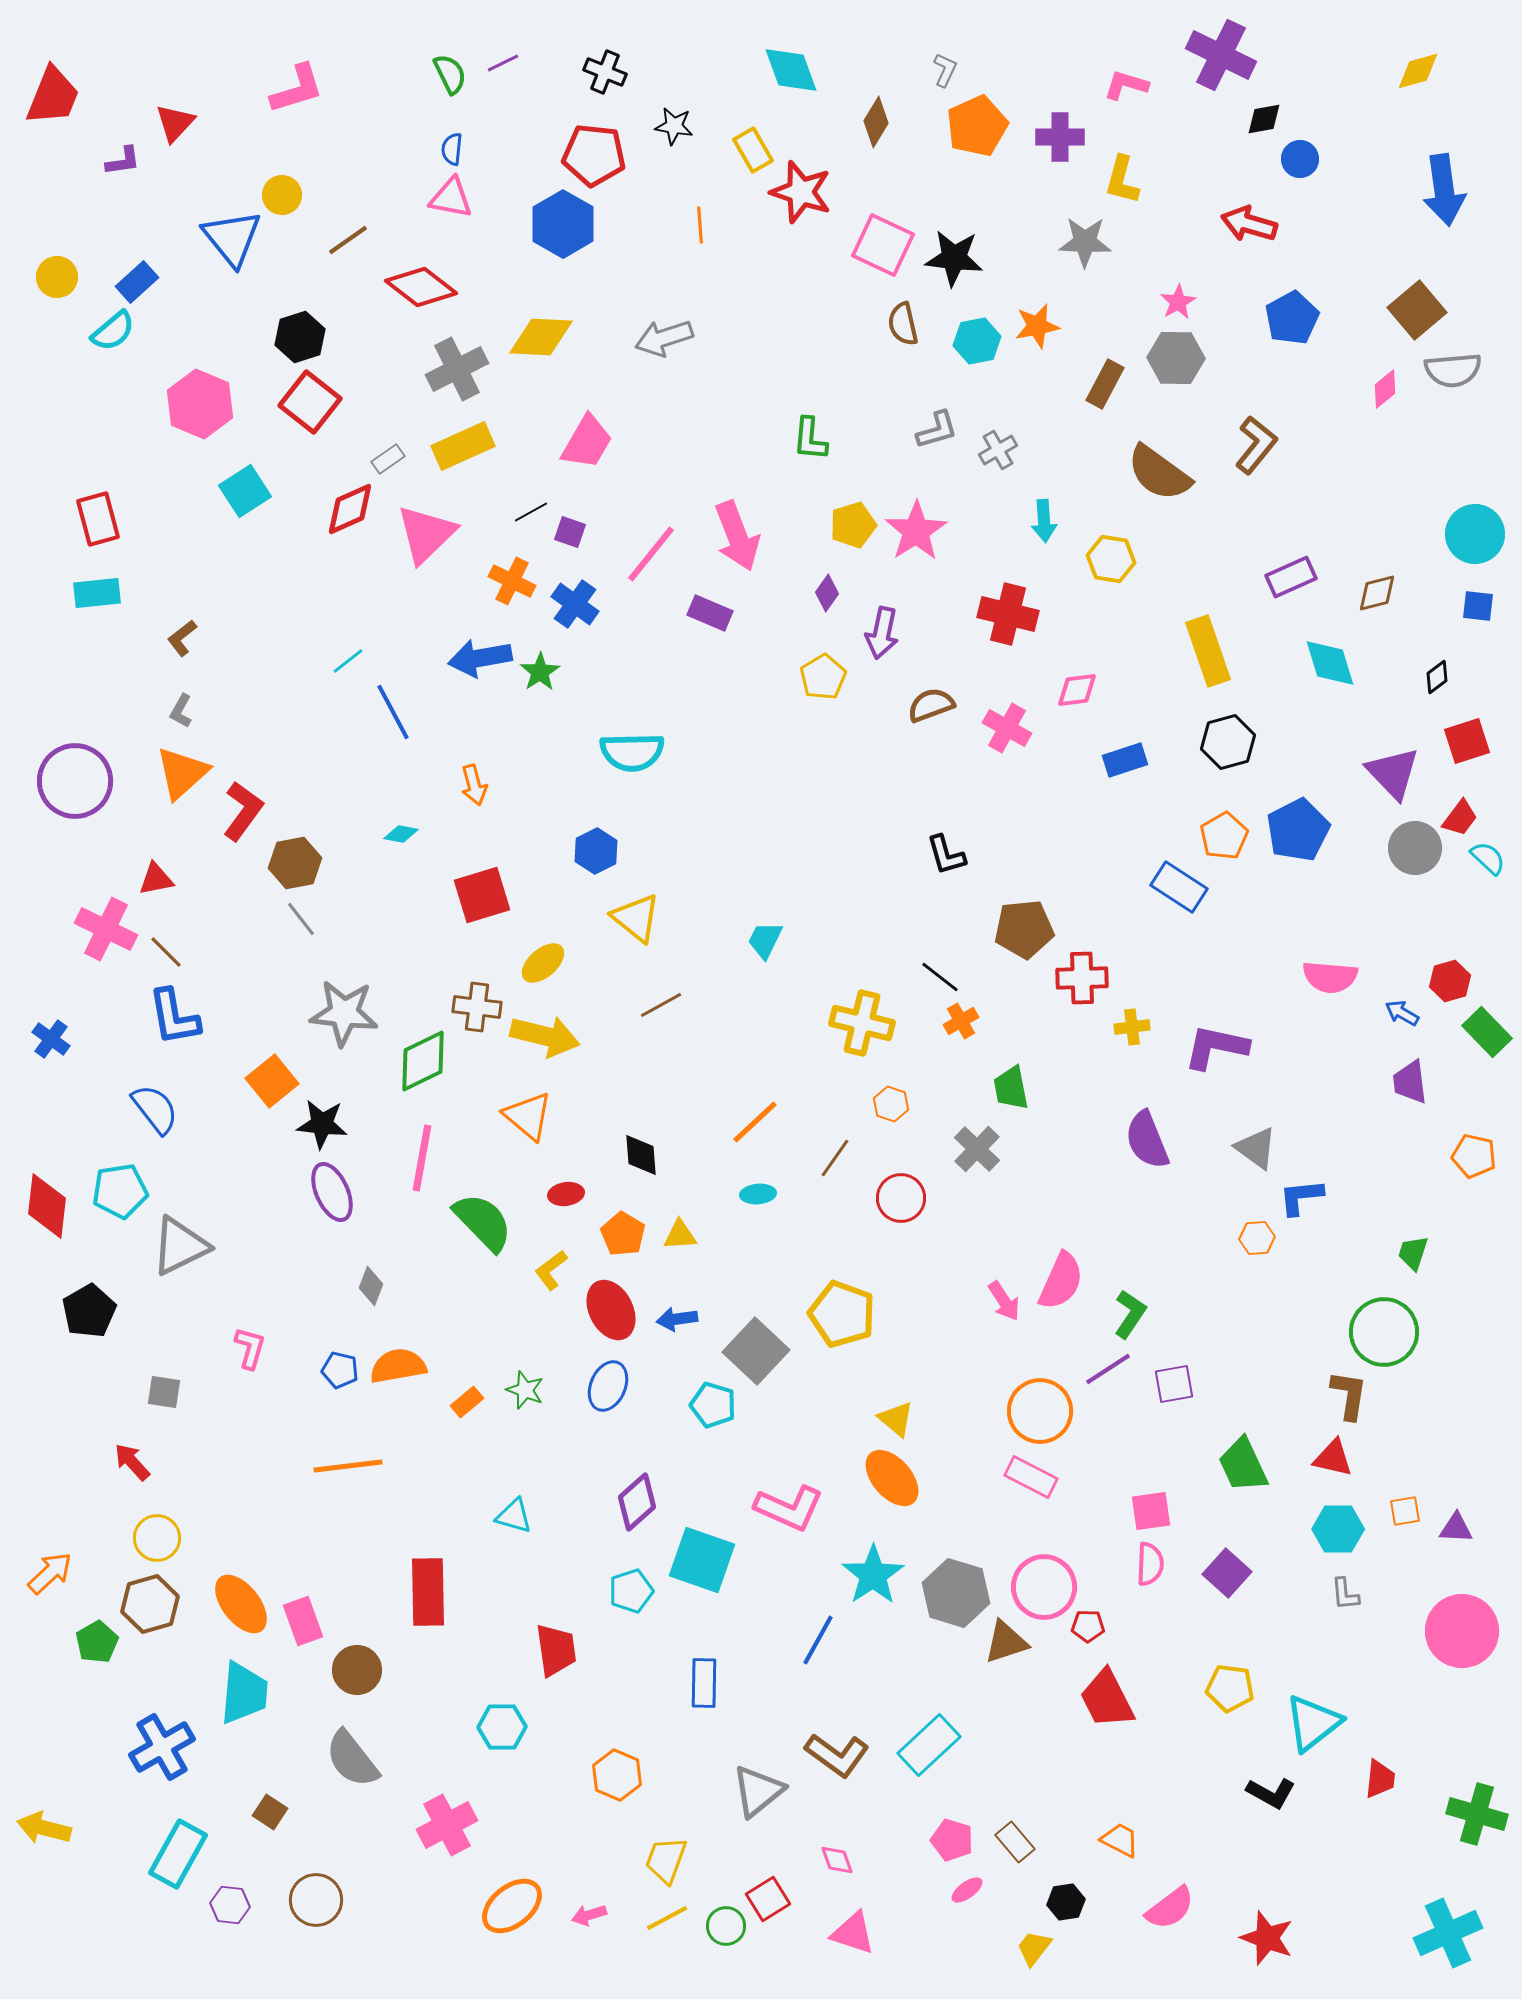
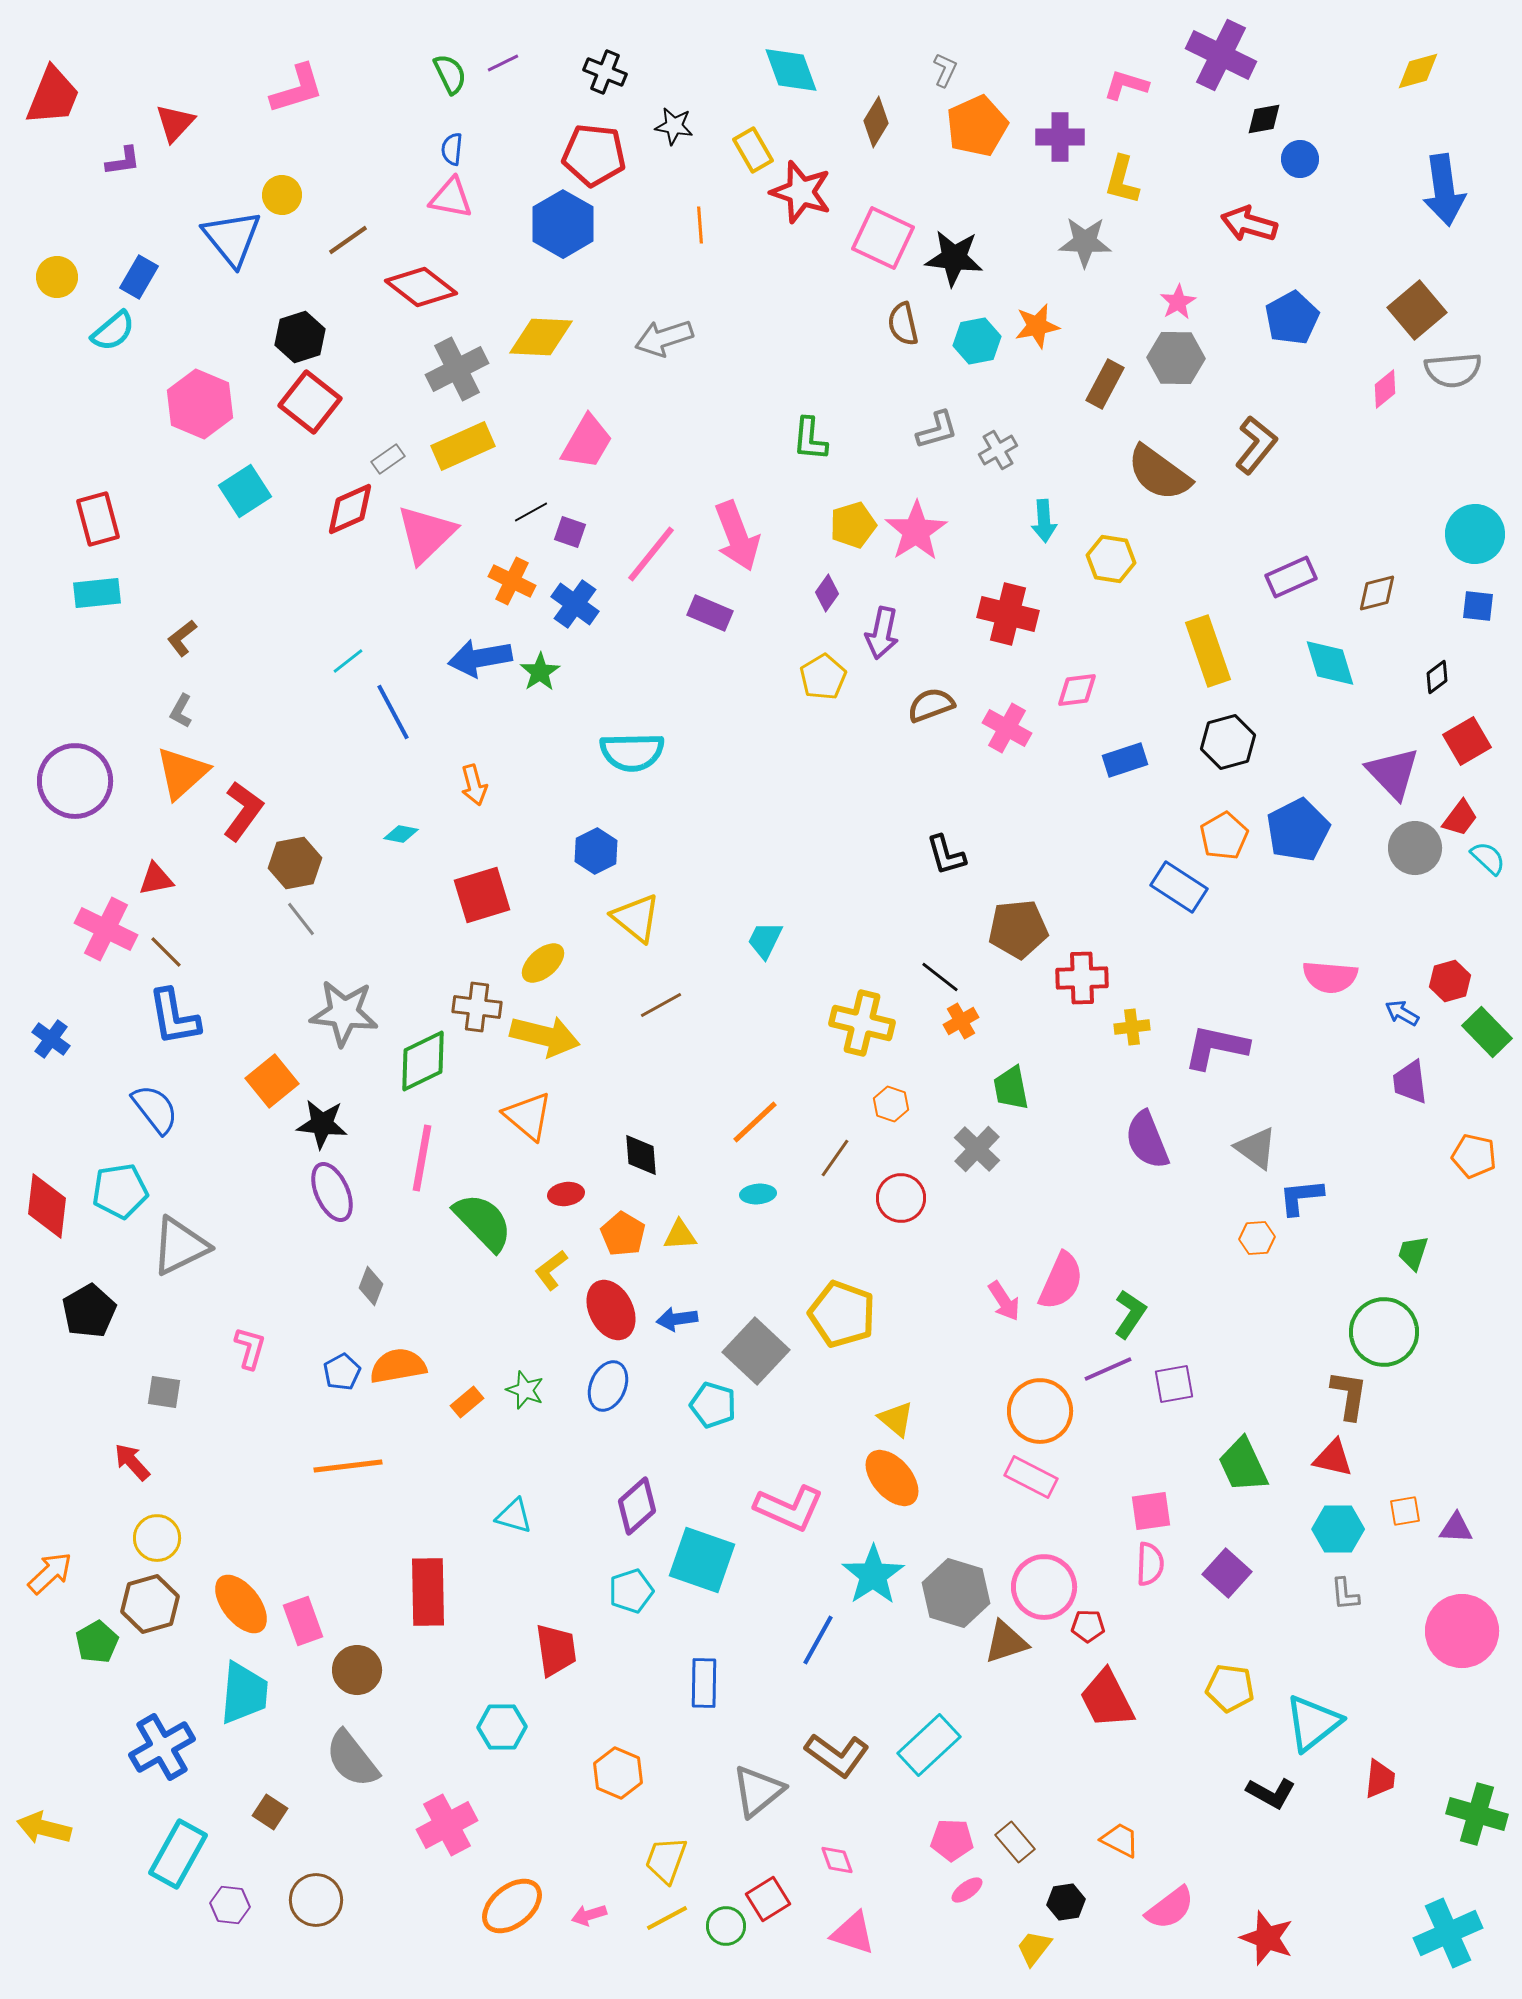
pink square at (883, 245): moved 7 px up
blue rectangle at (137, 282): moved 2 px right, 5 px up; rotated 18 degrees counterclockwise
red square at (1467, 741): rotated 12 degrees counterclockwise
brown pentagon at (1024, 929): moved 6 px left
purple line at (1108, 1369): rotated 9 degrees clockwise
blue pentagon at (340, 1370): moved 2 px right, 2 px down; rotated 30 degrees clockwise
purple diamond at (637, 1502): moved 4 px down
orange hexagon at (617, 1775): moved 1 px right, 2 px up
pink pentagon at (952, 1840): rotated 15 degrees counterclockwise
